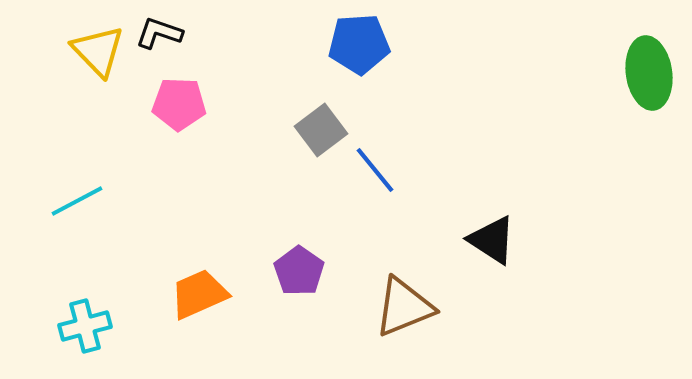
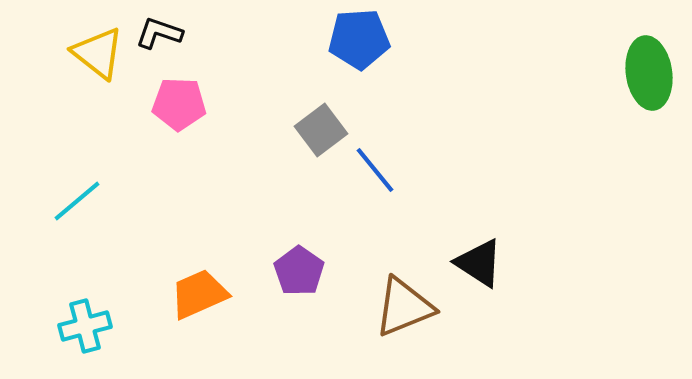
blue pentagon: moved 5 px up
yellow triangle: moved 2 px down; rotated 8 degrees counterclockwise
cyan line: rotated 12 degrees counterclockwise
black triangle: moved 13 px left, 23 px down
